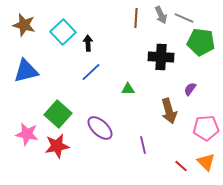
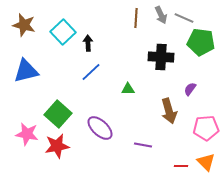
purple line: rotated 66 degrees counterclockwise
red line: rotated 40 degrees counterclockwise
